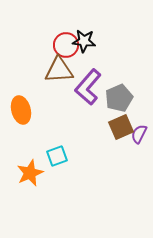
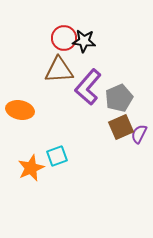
red circle: moved 2 px left, 7 px up
orange ellipse: moved 1 px left; rotated 64 degrees counterclockwise
orange star: moved 1 px right, 5 px up
